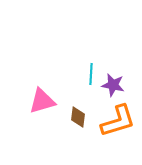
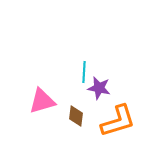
cyan line: moved 7 px left, 2 px up
purple star: moved 14 px left, 3 px down
brown diamond: moved 2 px left, 1 px up
